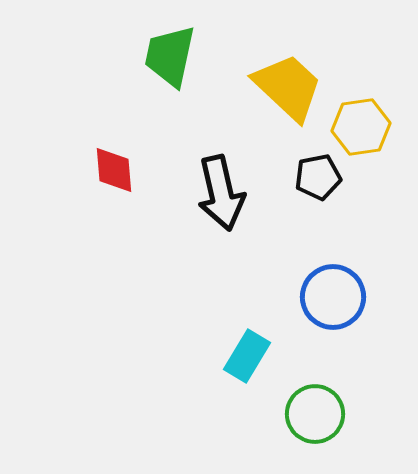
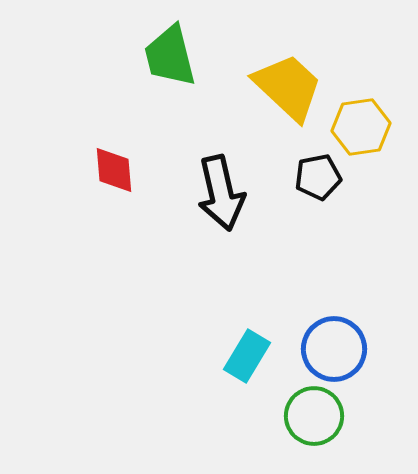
green trapezoid: rotated 26 degrees counterclockwise
blue circle: moved 1 px right, 52 px down
green circle: moved 1 px left, 2 px down
